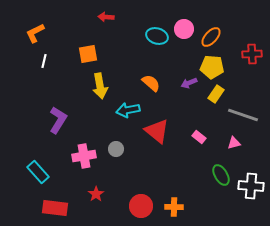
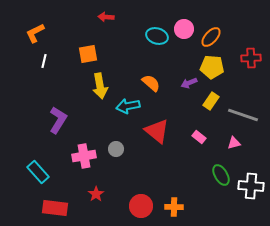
red cross: moved 1 px left, 4 px down
yellow rectangle: moved 5 px left, 7 px down
cyan arrow: moved 4 px up
